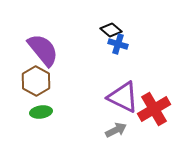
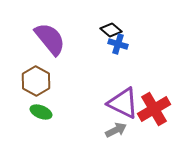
purple semicircle: moved 7 px right, 11 px up
purple triangle: moved 6 px down
green ellipse: rotated 30 degrees clockwise
